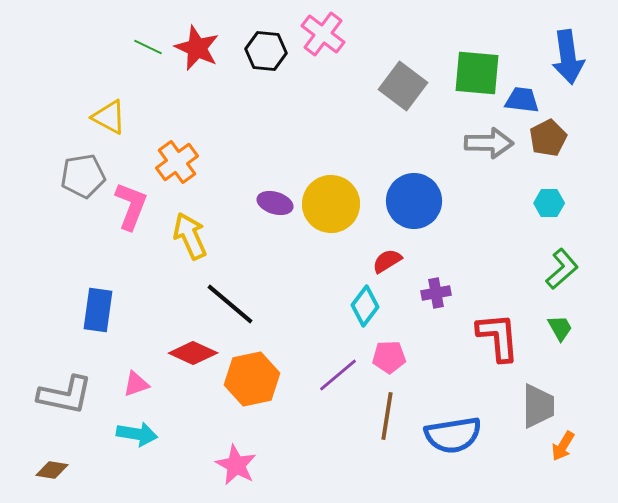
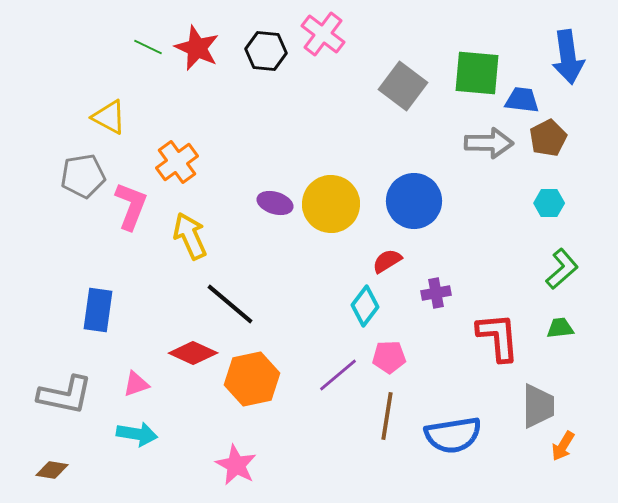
green trapezoid: rotated 68 degrees counterclockwise
